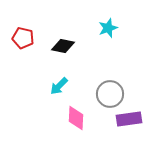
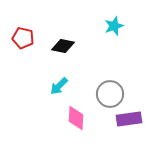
cyan star: moved 6 px right, 2 px up
